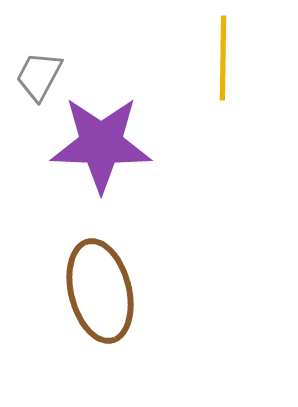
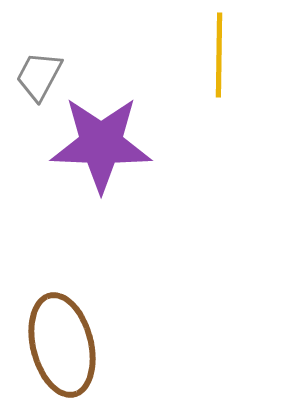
yellow line: moved 4 px left, 3 px up
brown ellipse: moved 38 px left, 54 px down
